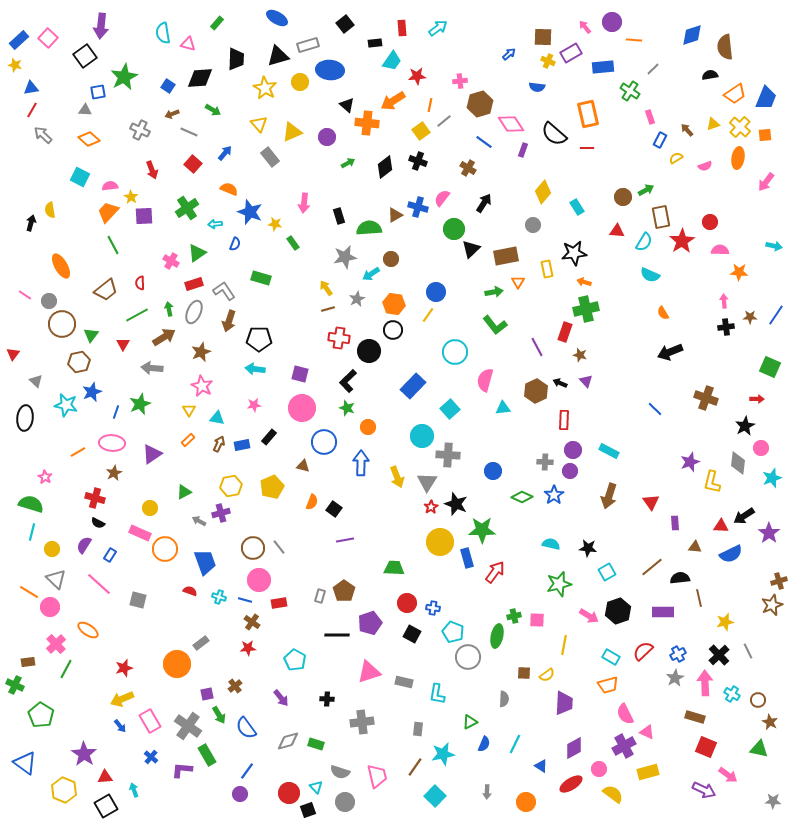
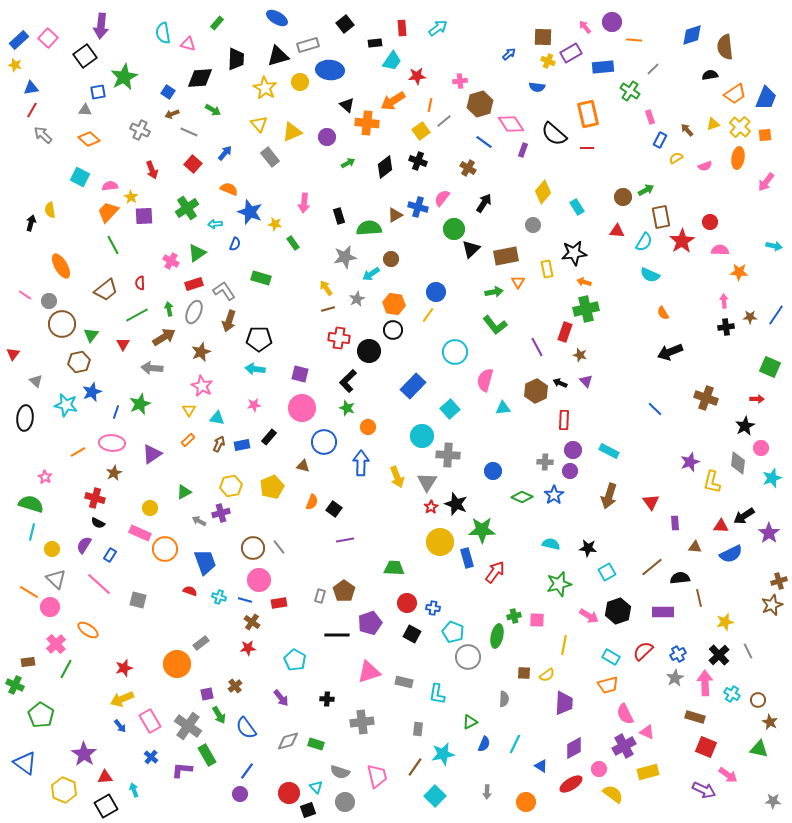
blue square at (168, 86): moved 6 px down
